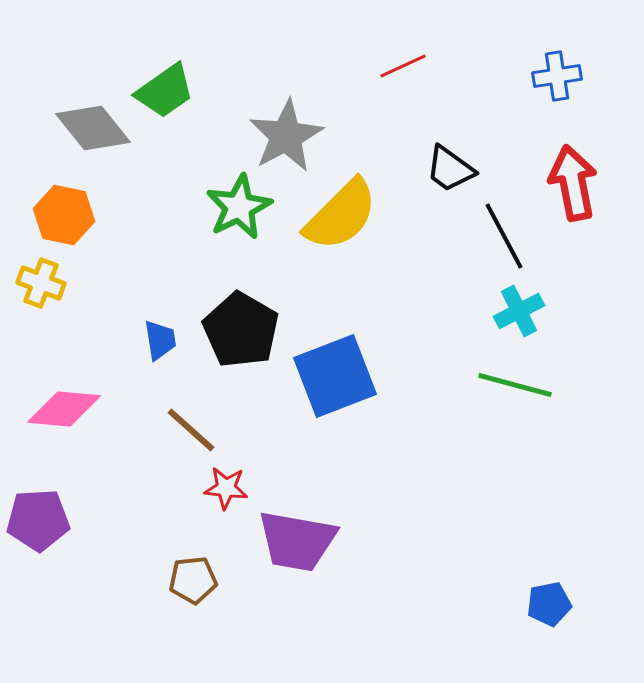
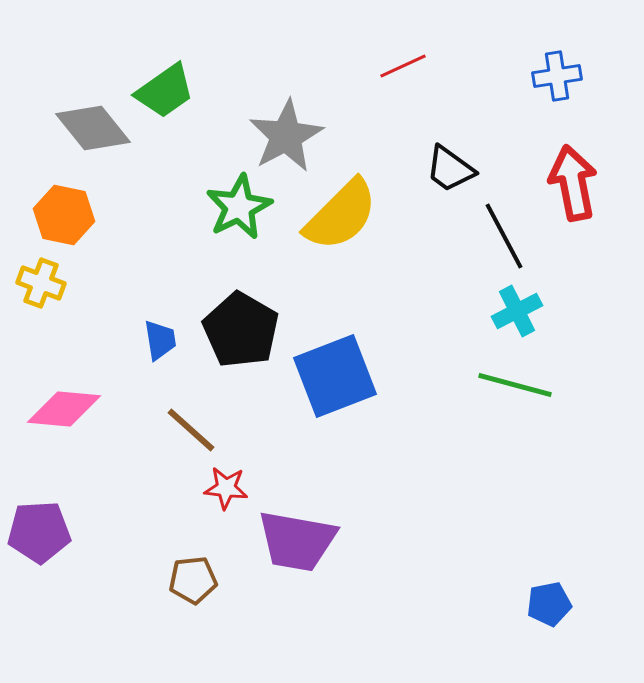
cyan cross: moved 2 px left
purple pentagon: moved 1 px right, 12 px down
